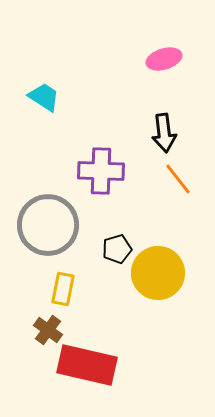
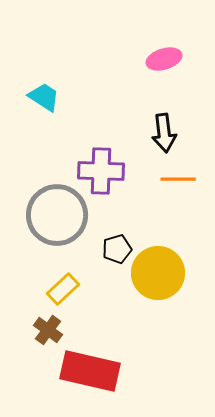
orange line: rotated 52 degrees counterclockwise
gray circle: moved 9 px right, 10 px up
yellow rectangle: rotated 36 degrees clockwise
red rectangle: moved 3 px right, 6 px down
